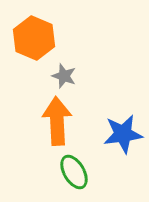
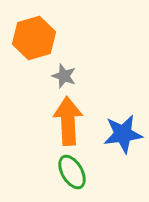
orange hexagon: rotated 21 degrees clockwise
orange arrow: moved 11 px right
green ellipse: moved 2 px left
